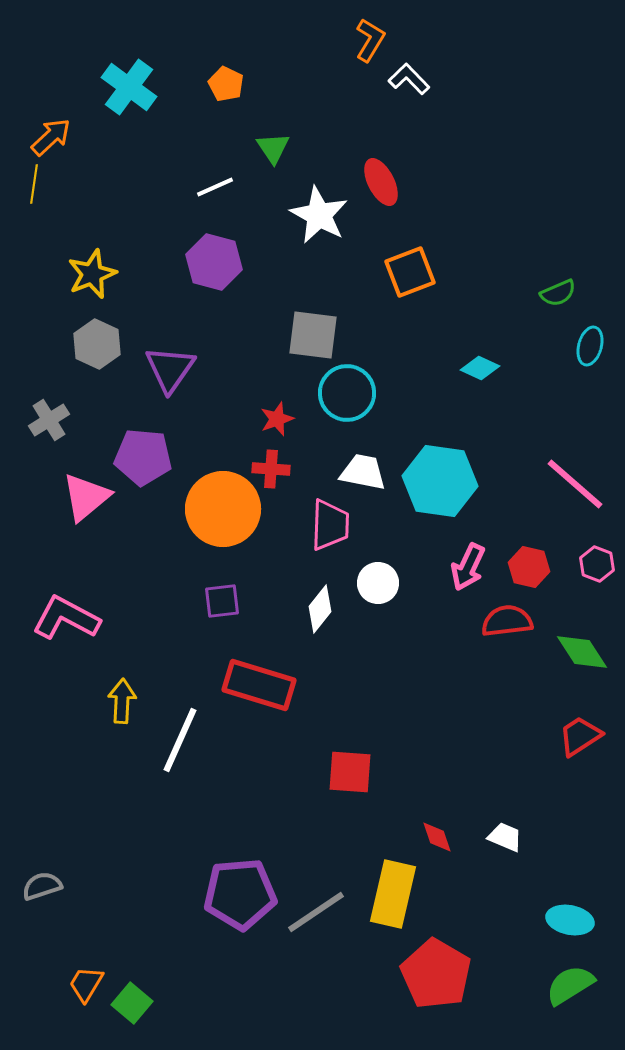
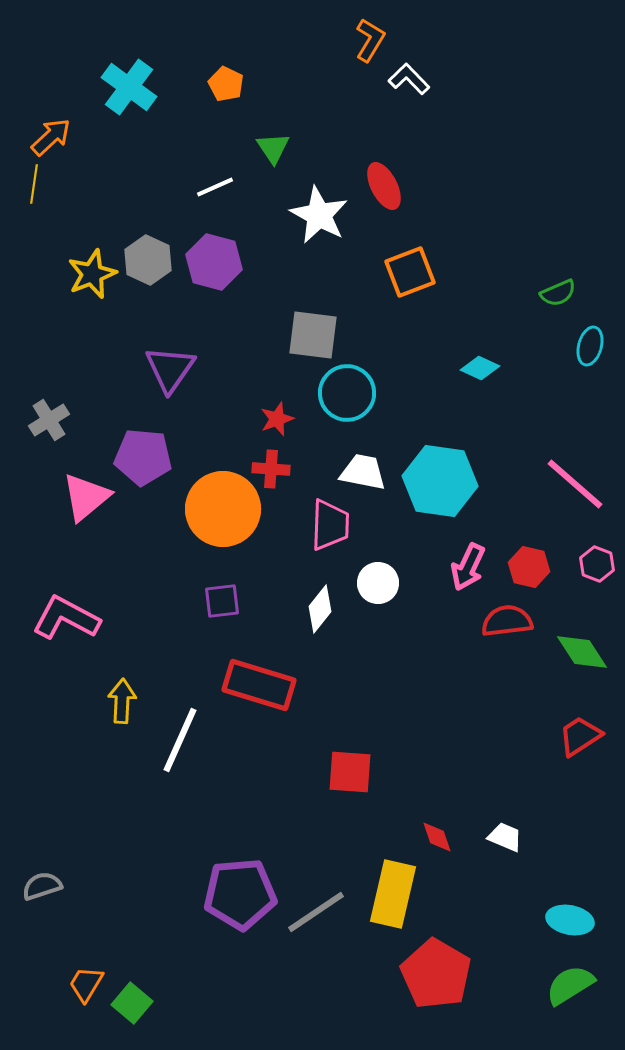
red ellipse at (381, 182): moved 3 px right, 4 px down
gray hexagon at (97, 344): moved 51 px right, 84 px up
